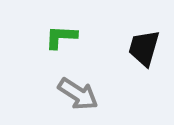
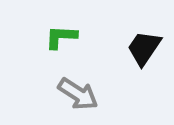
black trapezoid: rotated 18 degrees clockwise
